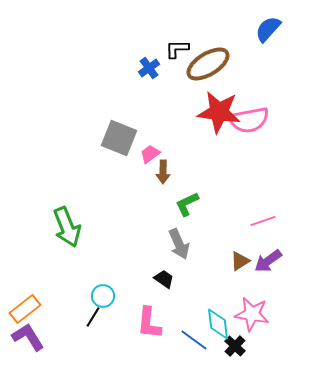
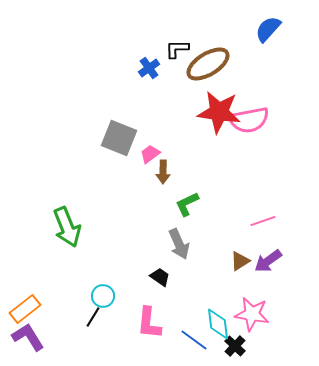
black trapezoid: moved 4 px left, 2 px up
